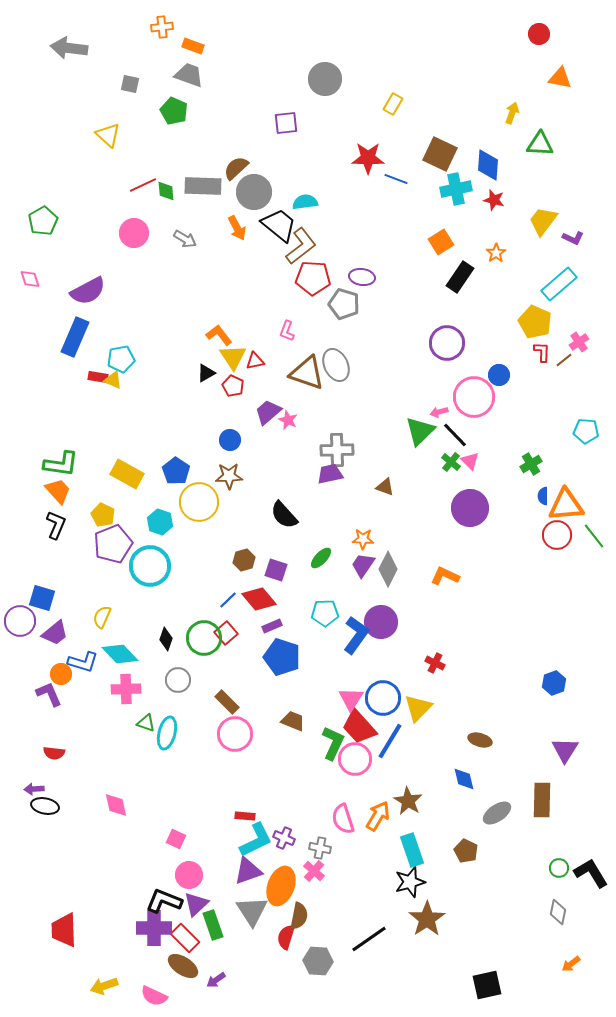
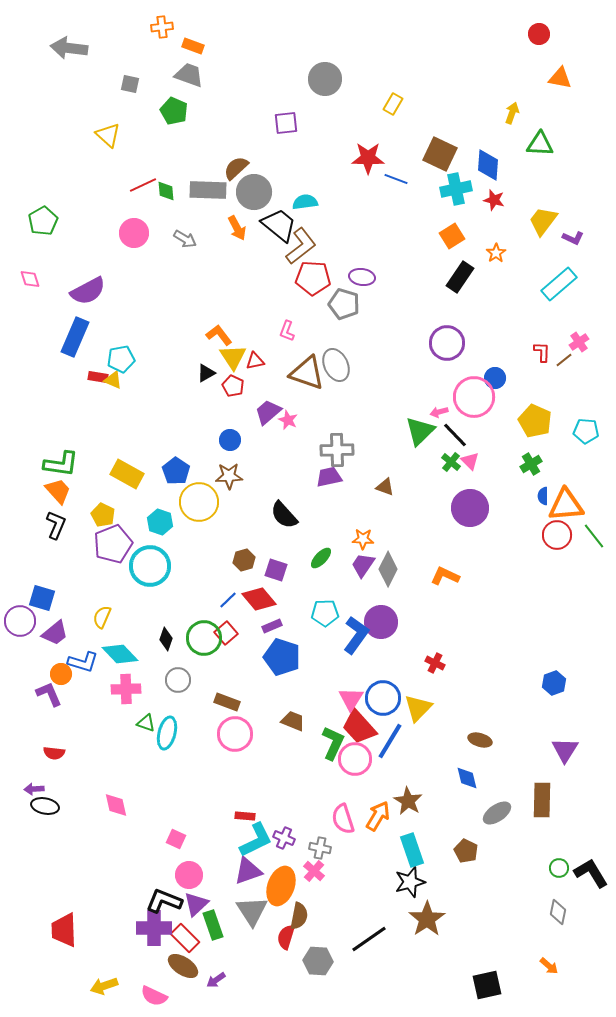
gray rectangle at (203, 186): moved 5 px right, 4 px down
orange square at (441, 242): moved 11 px right, 6 px up
yellow pentagon at (535, 322): moved 99 px down
blue circle at (499, 375): moved 4 px left, 3 px down
purple trapezoid at (330, 474): moved 1 px left, 3 px down
brown rectangle at (227, 702): rotated 25 degrees counterclockwise
blue diamond at (464, 779): moved 3 px right, 1 px up
orange arrow at (571, 964): moved 22 px left, 2 px down; rotated 102 degrees counterclockwise
